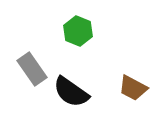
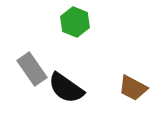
green hexagon: moved 3 px left, 9 px up
black semicircle: moved 5 px left, 4 px up
